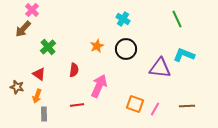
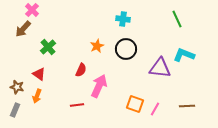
cyan cross: rotated 24 degrees counterclockwise
red semicircle: moved 7 px right; rotated 16 degrees clockwise
gray rectangle: moved 29 px left, 4 px up; rotated 24 degrees clockwise
